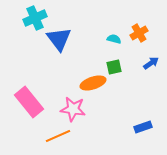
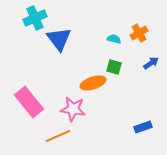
green square: rotated 28 degrees clockwise
